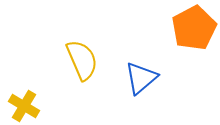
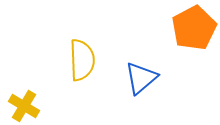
yellow semicircle: rotated 21 degrees clockwise
